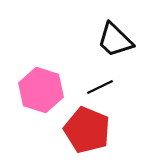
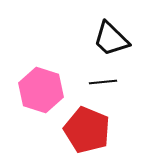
black trapezoid: moved 4 px left, 1 px up
black line: moved 3 px right, 5 px up; rotated 20 degrees clockwise
